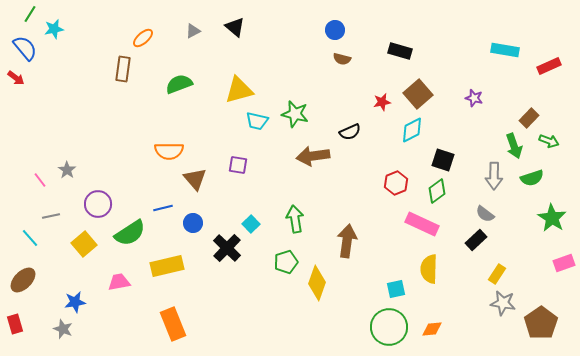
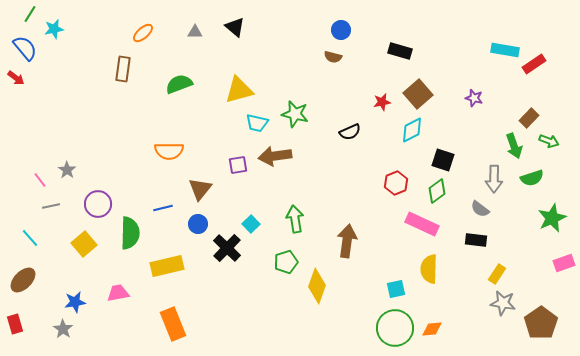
blue circle at (335, 30): moved 6 px right
gray triangle at (193, 31): moved 2 px right, 1 px down; rotated 28 degrees clockwise
orange ellipse at (143, 38): moved 5 px up
brown semicircle at (342, 59): moved 9 px left, 2 px up
red rectangle at (549, 66): moved 15 px left, 2 px up; rotated 10 degrees counterclockwise
cyan trapezoid at (257, 121): moved 2 px down
brown arrow at (313, 156): moved 38 px left
purple square at (238, 165): rotated 18 degrees counterclockwise
gray arrow at (494, 176): moved 3 px down
brown triangle at (195, 179): moved 5 px right, 10 px down; rotated 20 degrees clockwise
gray semicircle at (485, 214): moved 5 px left, 5 px up
gray line at (51, 216): moved 10 px up
green star at (552, 218): rotated 16 degrees clockwise
blue circle at (193, 223): moved 5 px right, 1 px down
green semicircle at (130, 233): rotated 56 degrees counterclockwise
black rectangle at (476, 240): rotated 50 degrees clockwise
pink trapezoid at (119, 282): moved 1 px left, 11 px down
yellow diamond at (317, 283): moved 3 px down
green circle at (389, 327): moved 6 px right, 1 px down
gray star at (63, 329): rotated 12 degrees clockwise
